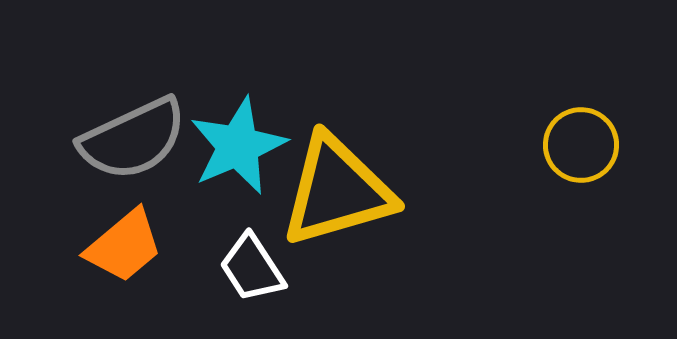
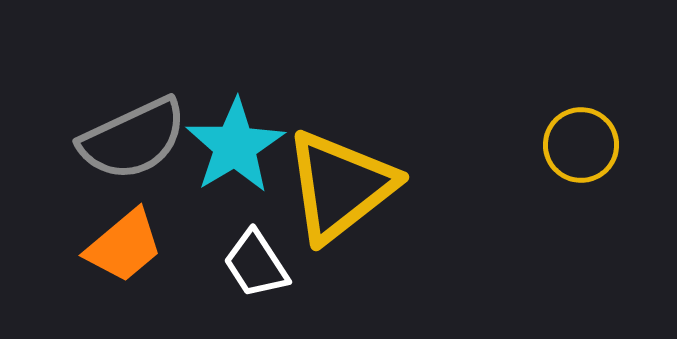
cyan star: moved 3 px left; rotated 8 degrees counterclockwise
yellow triangle: moved 3 px right, 5 px up; rotated 22 degrees counterclockwise
white trapezoid: moved 4 px right, 4 px up
